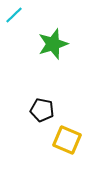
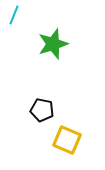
cyan line: rotated 24 degrees counterclockwise
